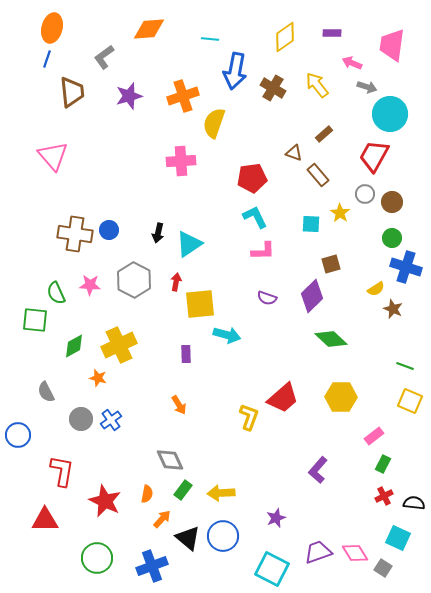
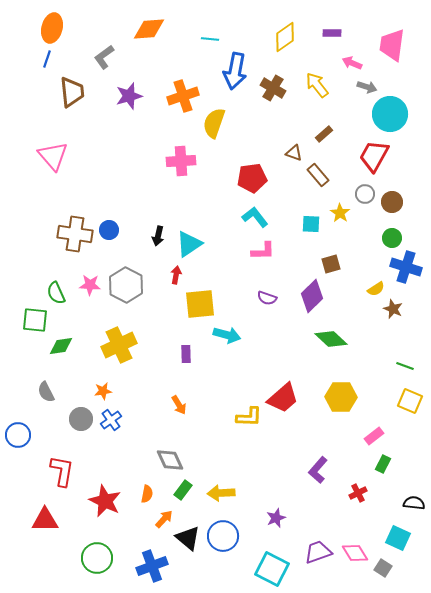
cyan L-shape at (255, 217): rotated 12 degrees counterclockwise
black arrow at (158, 233): moved 3 px down
gray hexagon at (134, 280): moved 8 px left, 5 px down
red arrow at (176, 282): moved 7 px up
green diamond at (74, 346): moved 13 px left; rotated 20 degrees clockwise
orange star at (98, 378): moved 5 px right, 13 px down; rotated 24 degrees counterclockwise
yellow L-shape at (249, 417): rotated 72 degrees clockwise
red cross at (384, 496): moved 26 px left, 3 px up
orange arrow at (162, 519): moved 2 px right
